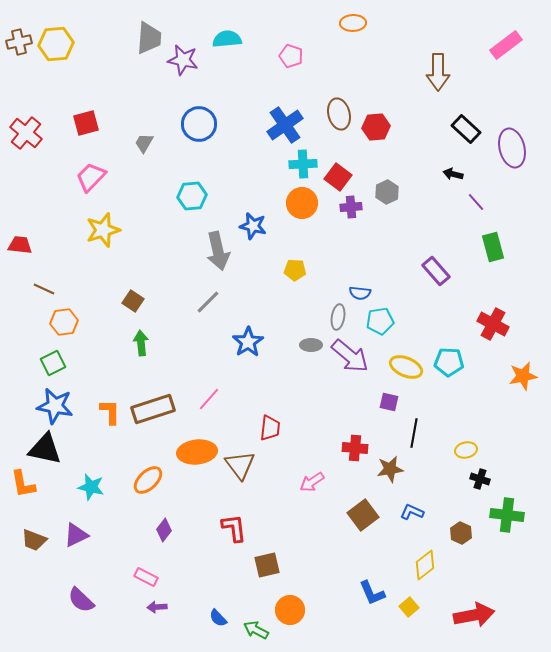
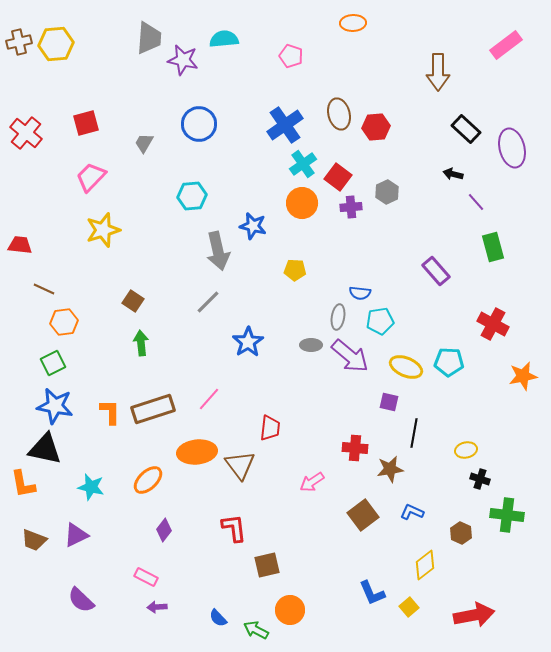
cyan semicircle at (227, 39): moved 3 px left
cyan cross at (303, 164): rotated 32 degrees counterclockwise
